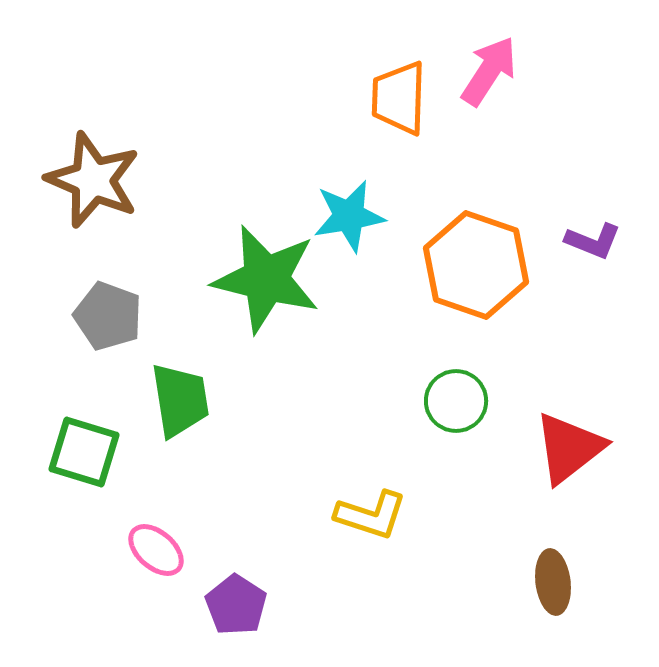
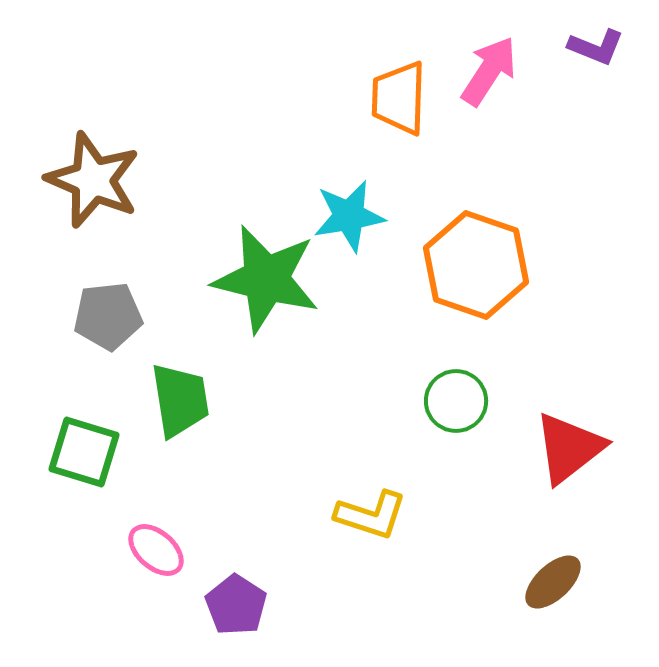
purple L-shape: moved 3 px right, 194 px up
gray pentagon: rotated 26 degrees counterclockwise
brown ellipse: rotated 54 degrees clockwise
